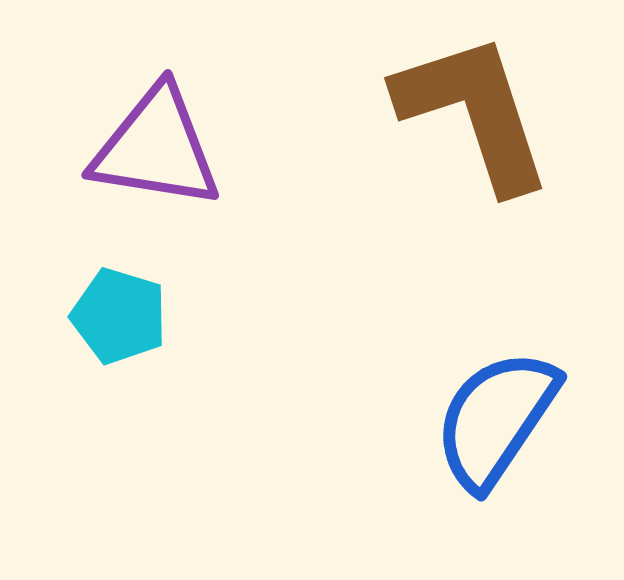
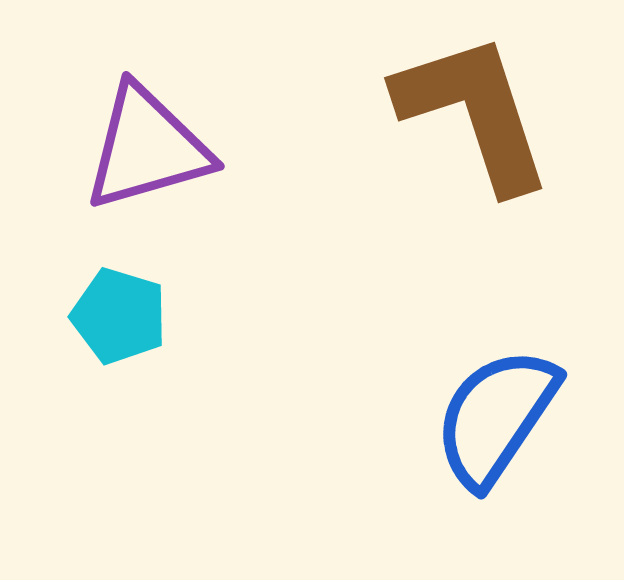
purple triangle: moved 9 px left; rotated 25 degrees counterclockwise
blue semicircle: moved 2 px up
